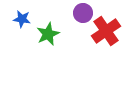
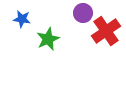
green star: moved 5 px down
